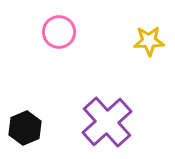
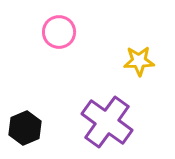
yellow star: moved 10 px left, 20 px down
purple cross: rotated 12 degrees counterclockwise
